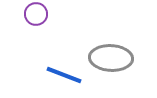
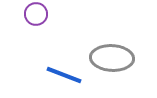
gray ellipse: moved 1 px right
